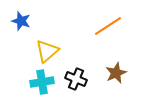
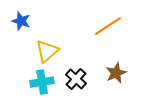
black cross: rotated 20 degrees clockwise
